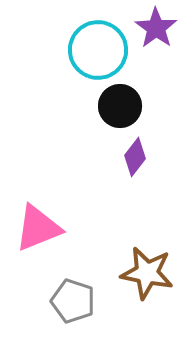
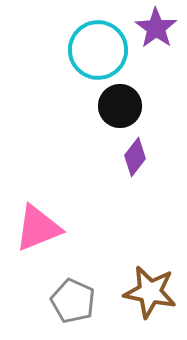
brown star: moved 3 px right, 19 px down
gray pentagon: rotated 6 degrees clockwise
